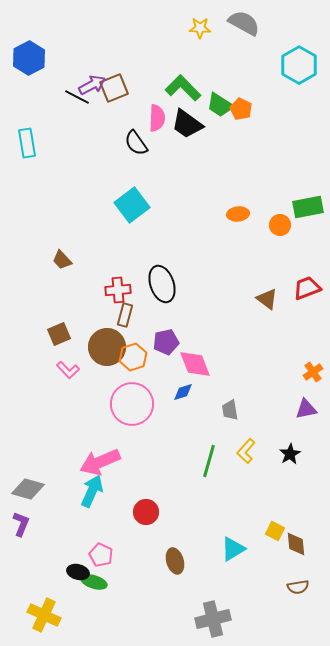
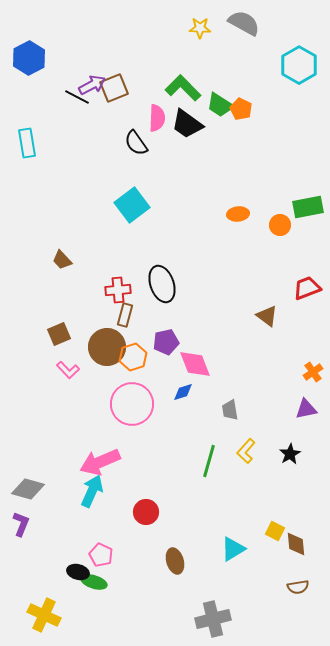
brown triangle at (267, 299): moved 17 px down
